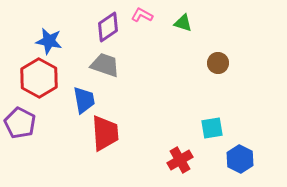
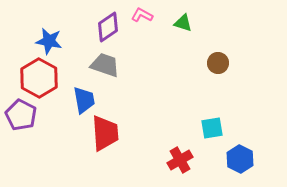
purple pentagon: moved 1 px right, 8 px up
